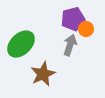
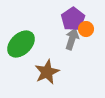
purple pentagon: rotated 20 degrees counterclockwise
gray arrow: moved 2 px right, 6 px up
brown star: moved 4 px right, 2 px up
